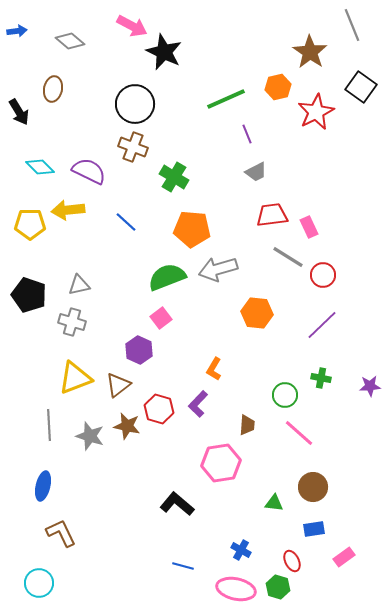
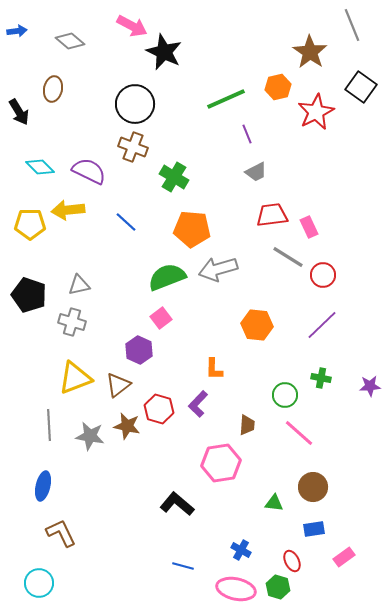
orange hexagon at (257, 313): moved 12 px down
orange L-shape at (214, 369): rotated 30 degrees counterclockwise
gray star at (90, 436): rotated 8 degrees counterclockwise
